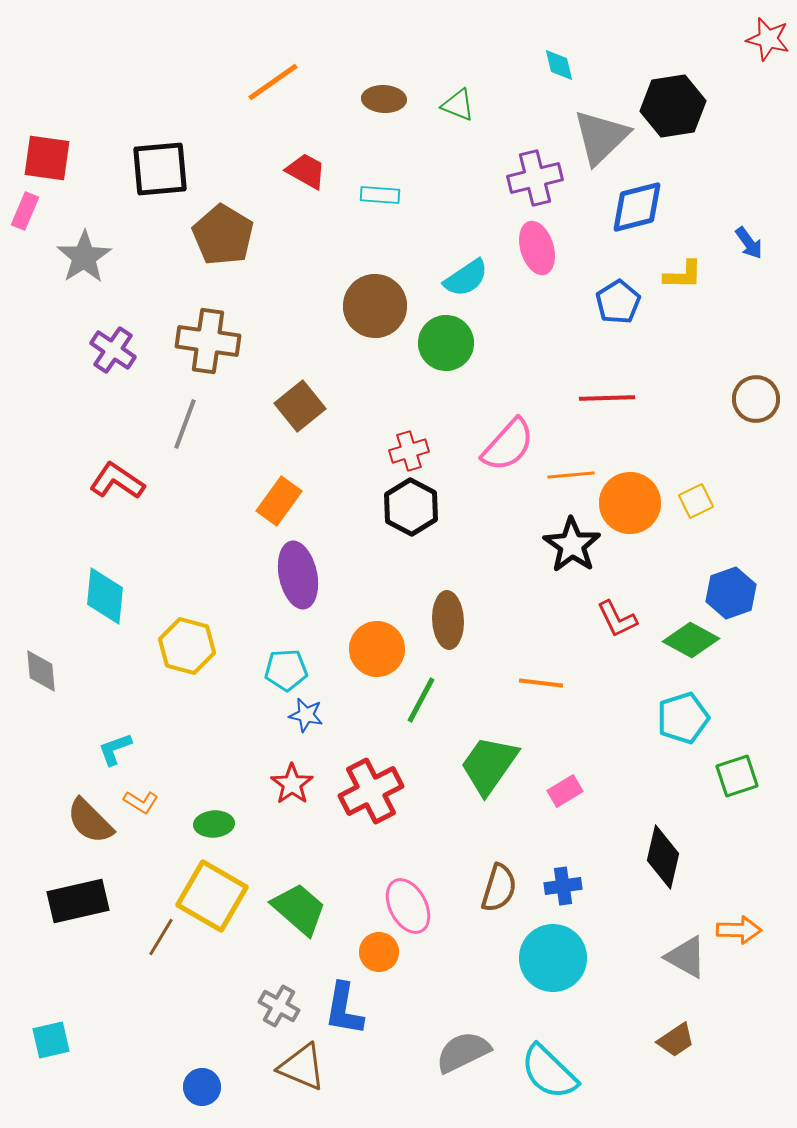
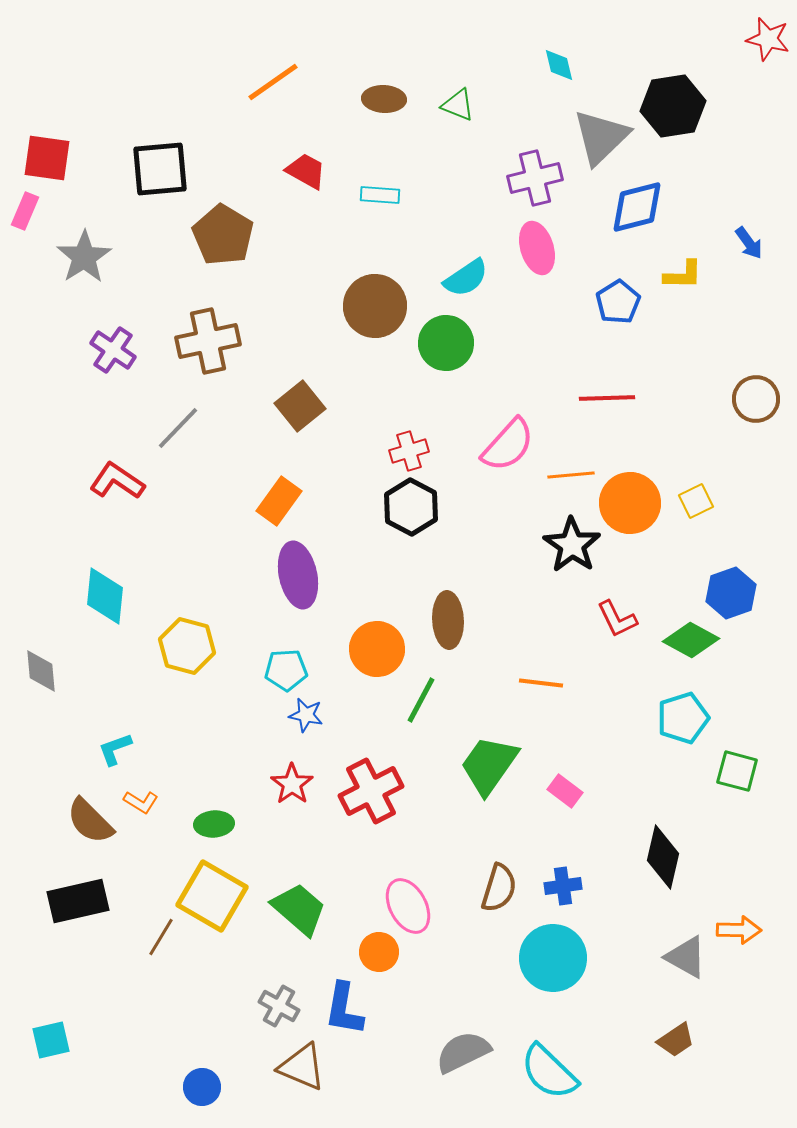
brown cross at (208, 341): rotated 20 degrees counterclockwise
gray line at (185, 424): moved 7 px left, 4 px down; rotated 24 degrees clockwise
green square at (737, 776): moved 5 px up; rotated 33 degrees clockwise
pink rectangle at (565, 791): rotated 68 degrees clockwise
